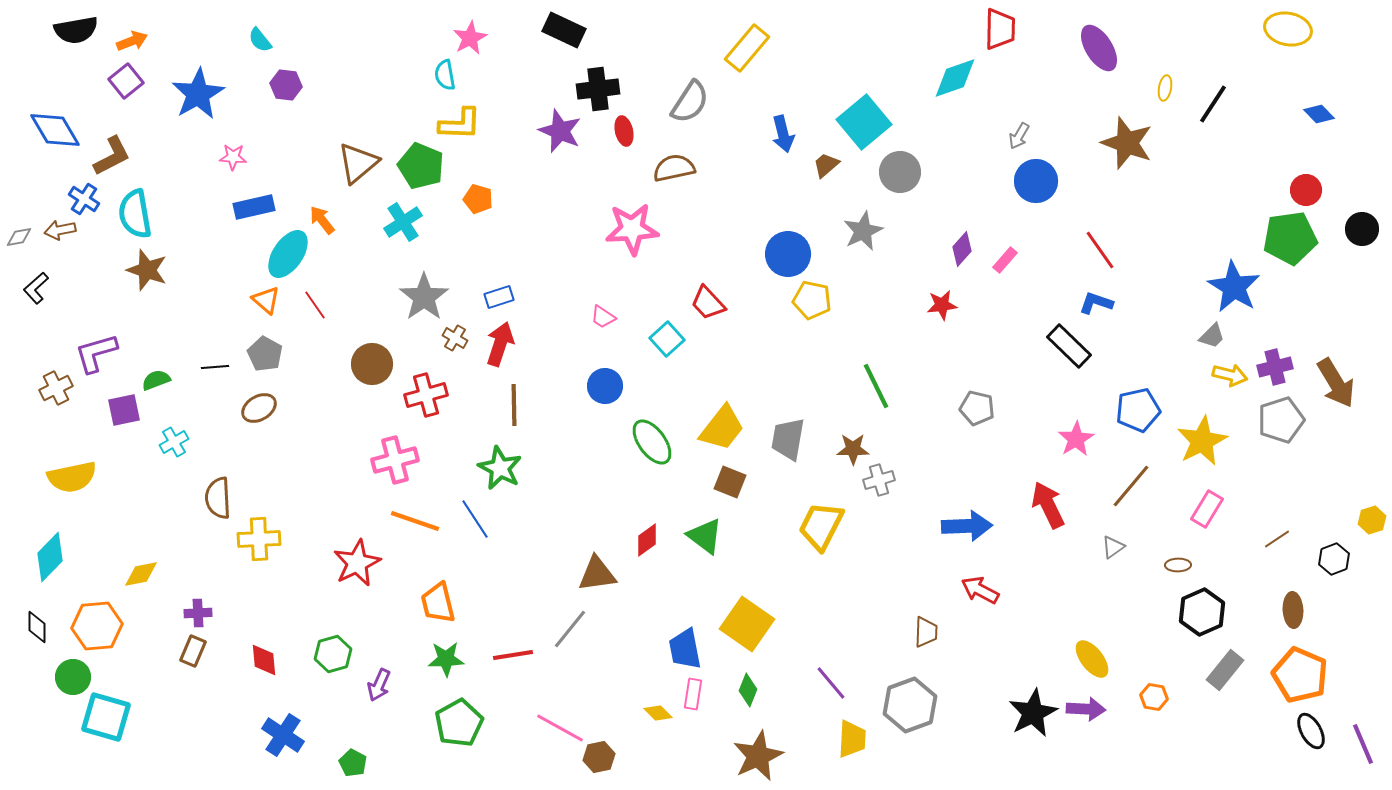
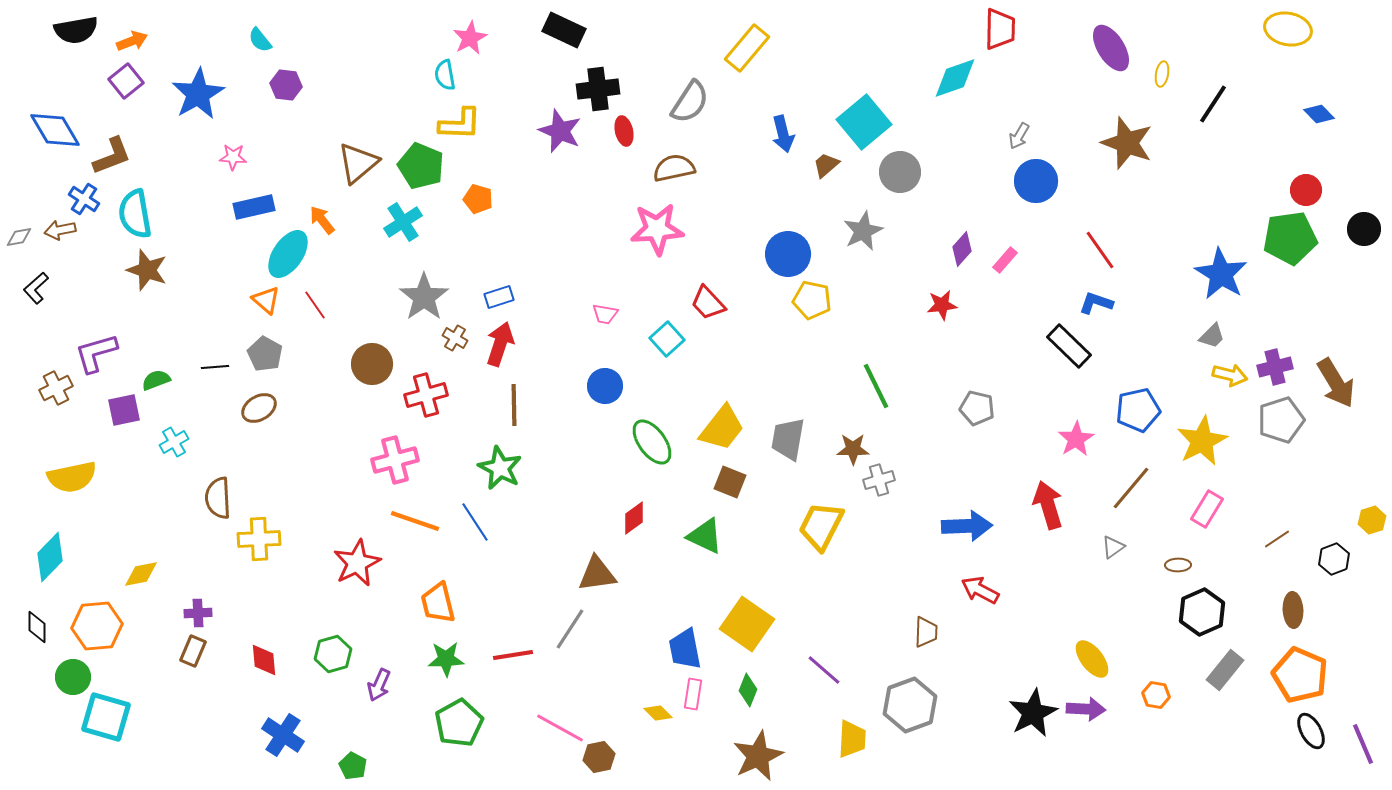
purple ellipse at (1099, 48): moved 12 px right
yellow ellipse at (1165, 88): moved 3 px left, 14 px up
brown L-shape at (112, 156): rotated 6 degrees clockwise
pink star at (632, 229): moved 25 px right
black circle at (1362, 229): moved 2 px right
blue star at (1234, 287): moved 13 px left, 13 px up
pink trapezoid at (603, 317): moved 2 px right, 3 px up; rotated 24 degrees counterclockwise
brown line at (1131, 486): moved 2 px down
red arrow at (1048, 505): rotated 9 degrees clockwise
blue line at (475, 519): moved 3 px down
green triangle at (705, 536): rotated 12 degrees counterclockwise
red diamond at (647, 540): moved 13 px left, 22 px up
gray line at (570, 629): rotated 6 degrees counterclockwise
purple line at (831, 683): moved 7 px left, 13 px up; rotated 9 degrees counterclockwise
orange hexagon at (1154, 697): moved 2 px right, 2 px up
green pentagon at (353, 763): moved 3 px down
